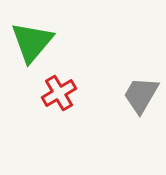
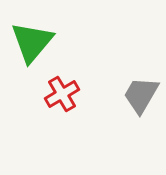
red cross: moved 3 px right, 1 px down
